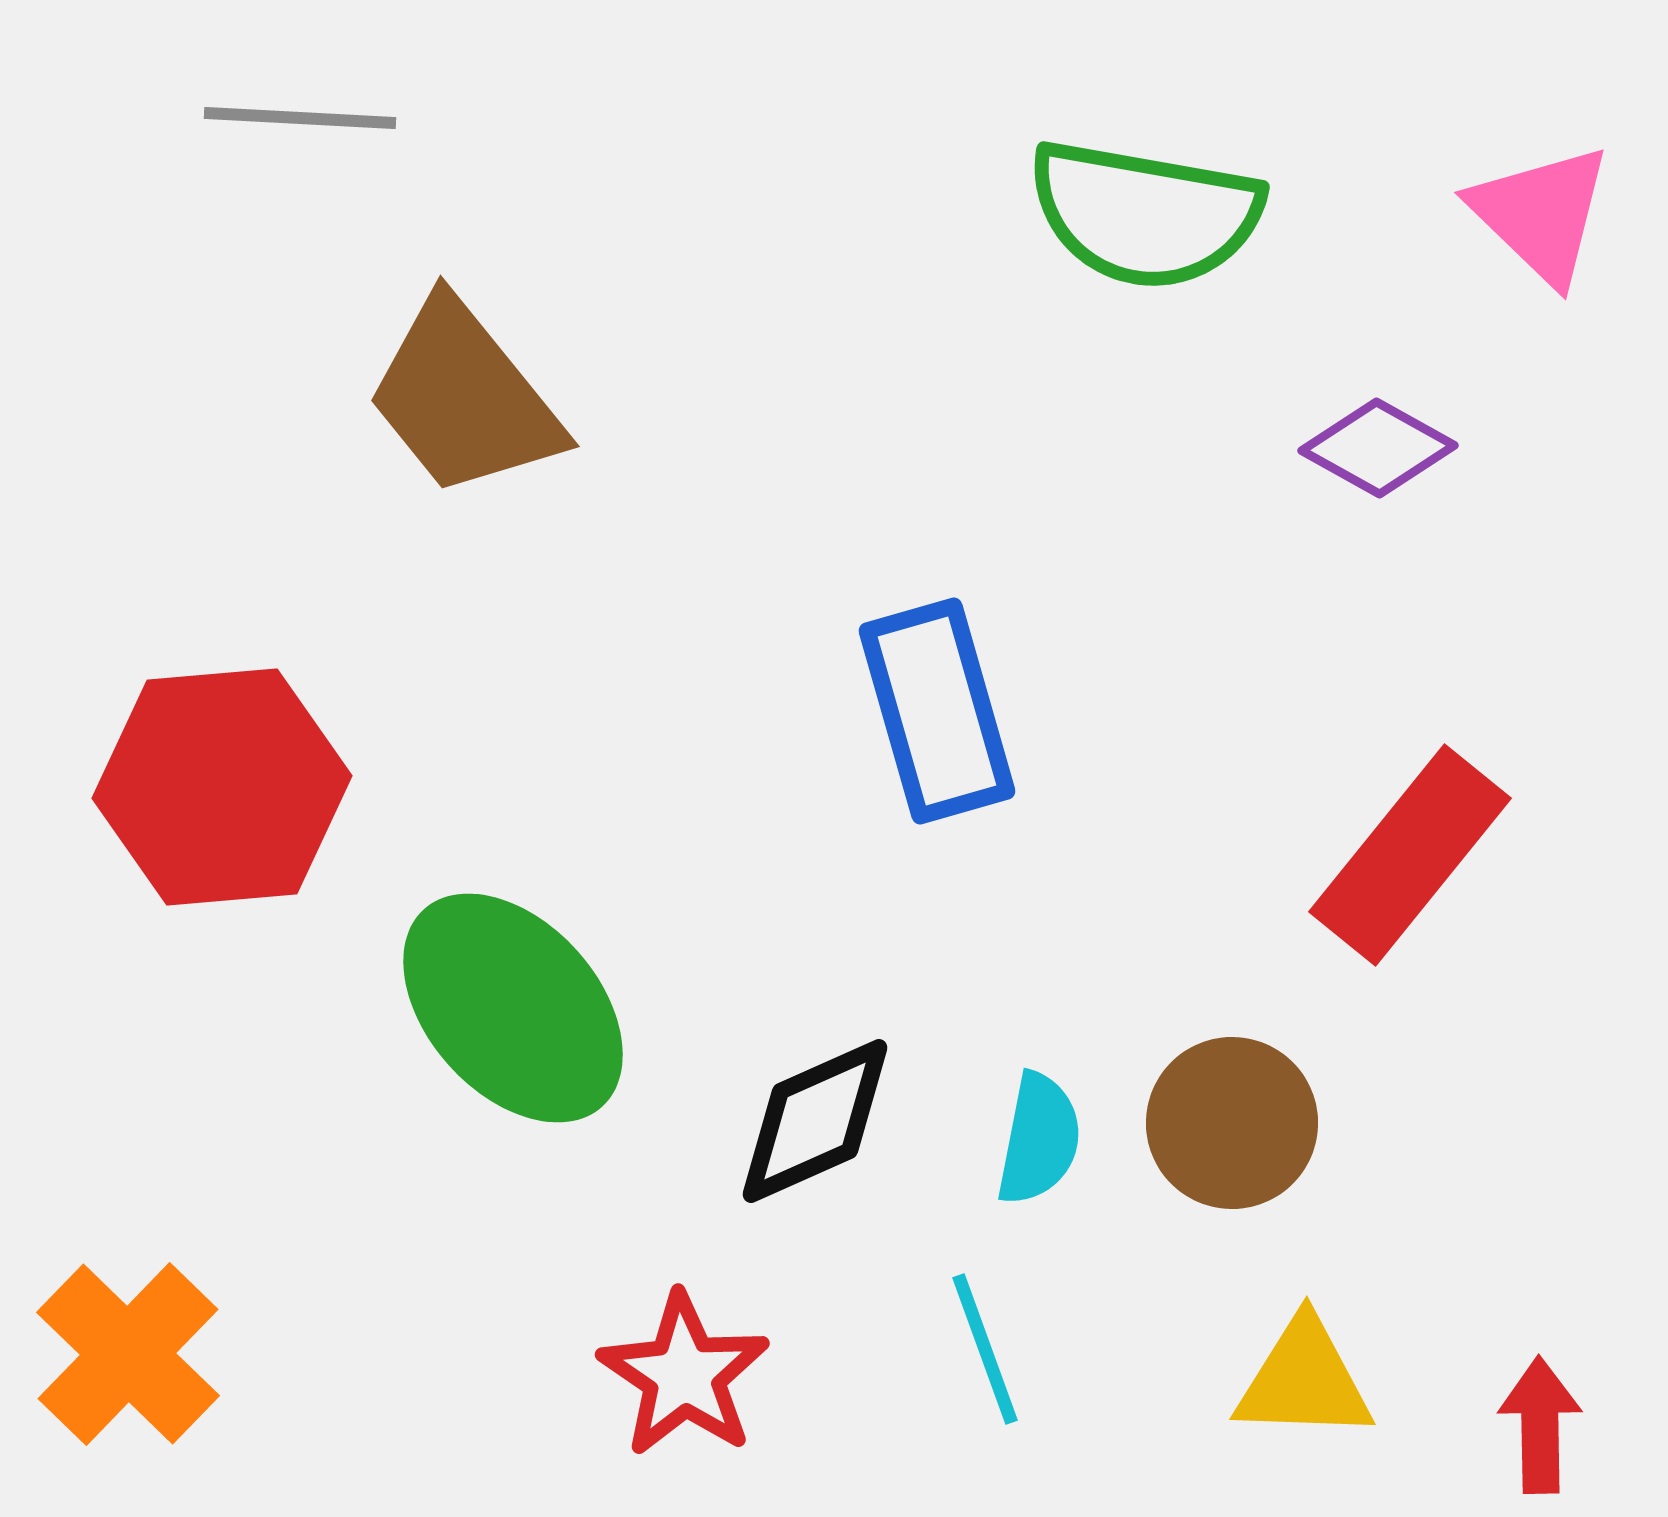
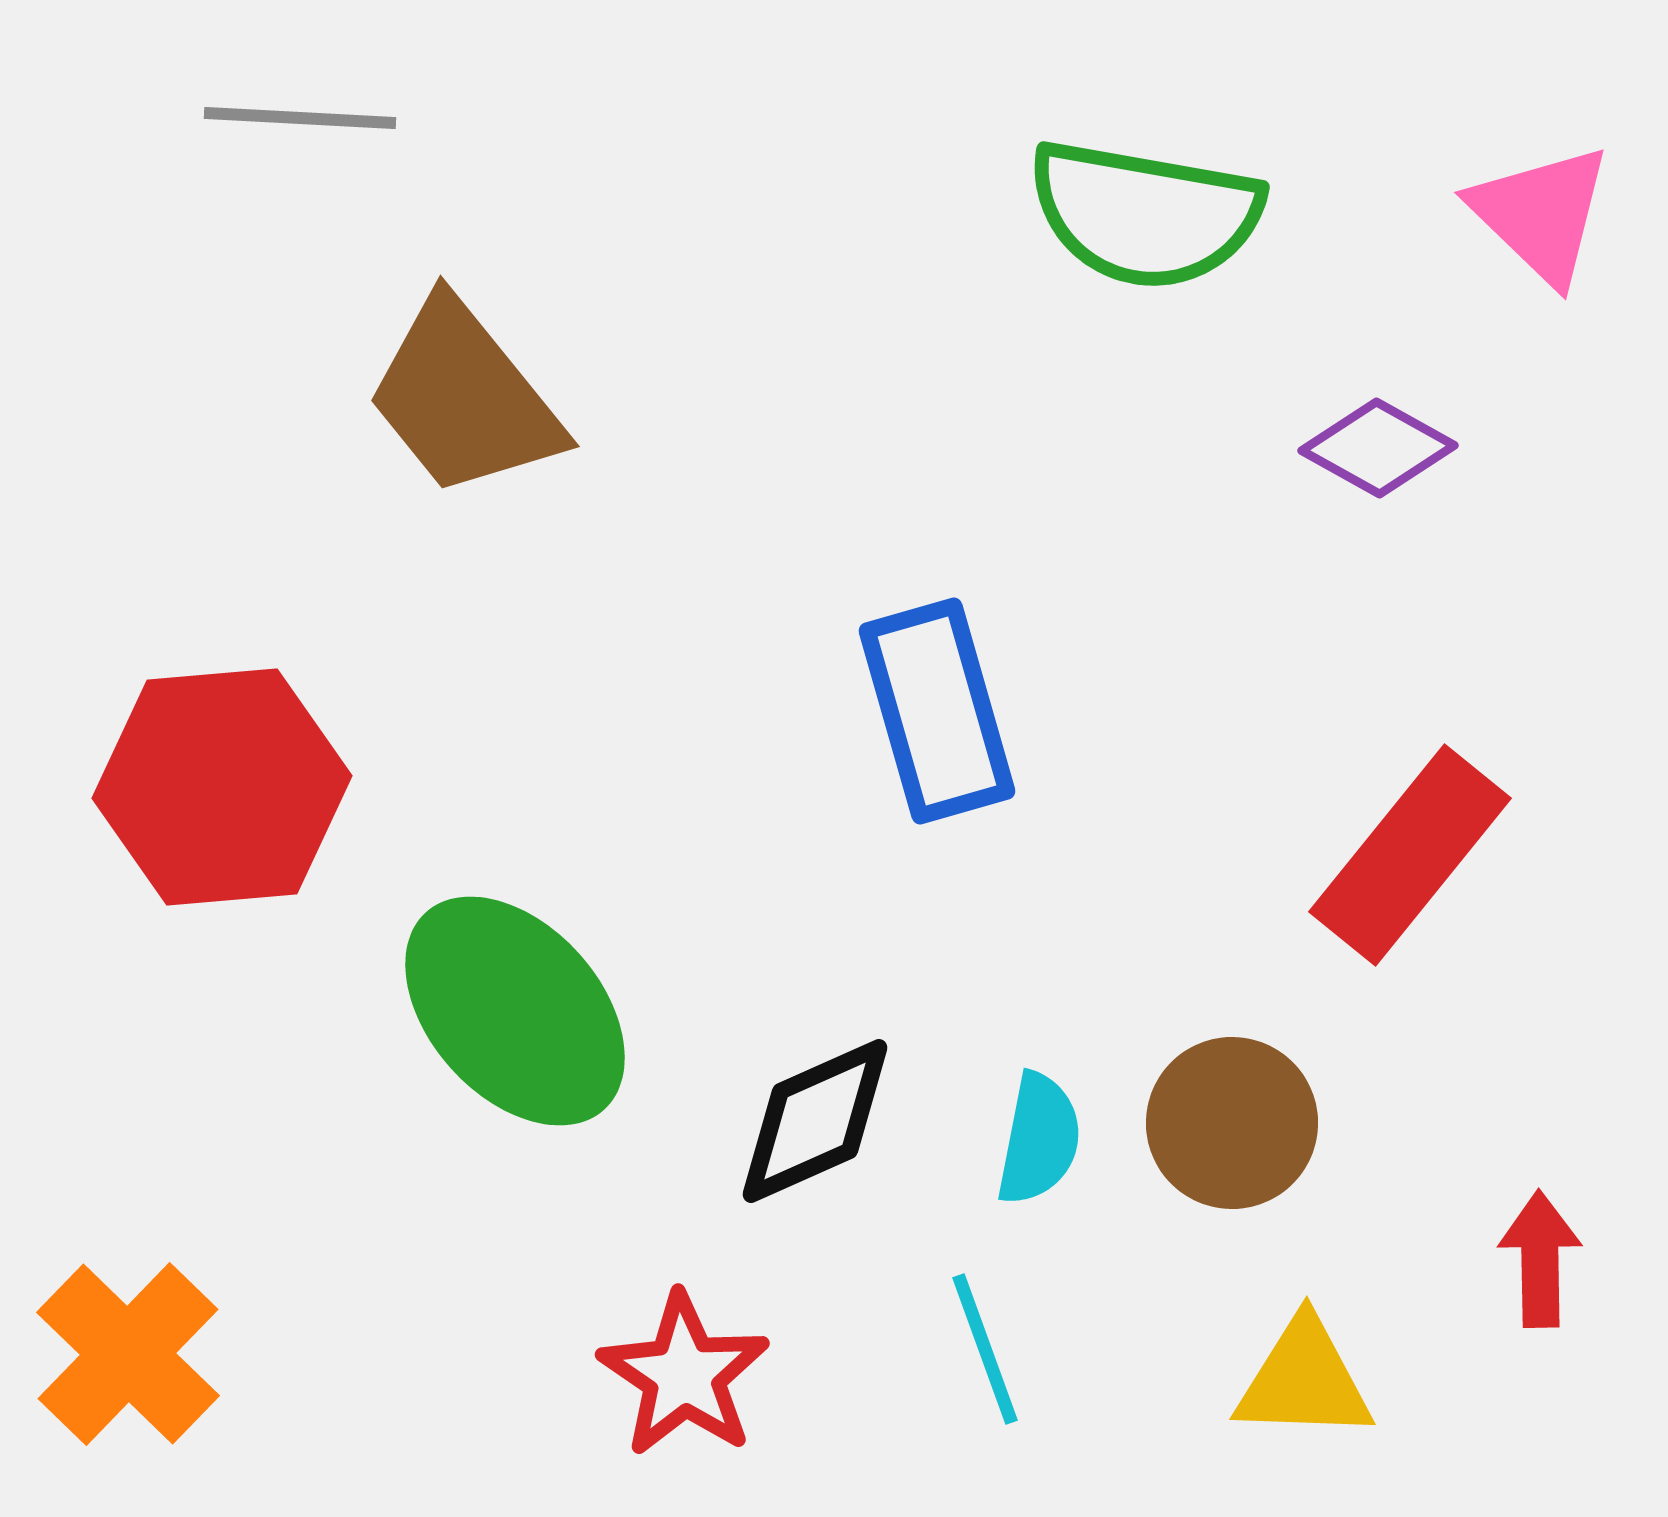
green ellipse: moved 2 px right, 3 px down
red arrow: moved 166 px up
